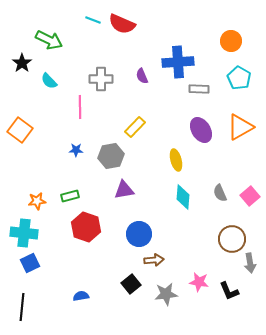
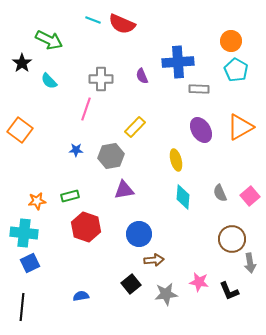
cyan pentagon: moved 3 px left, 8 px up
pink line: moved 6 px right, 2 px down; rotated 20 degrees clockwise
